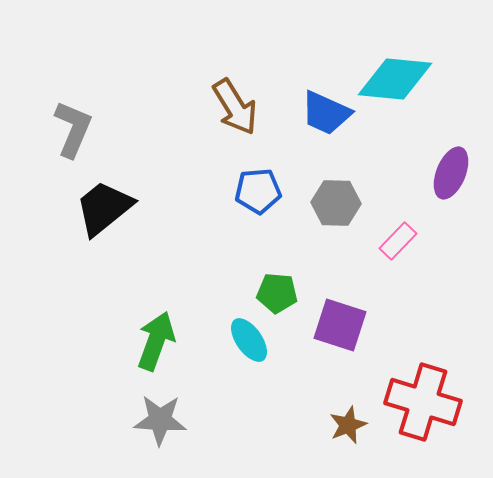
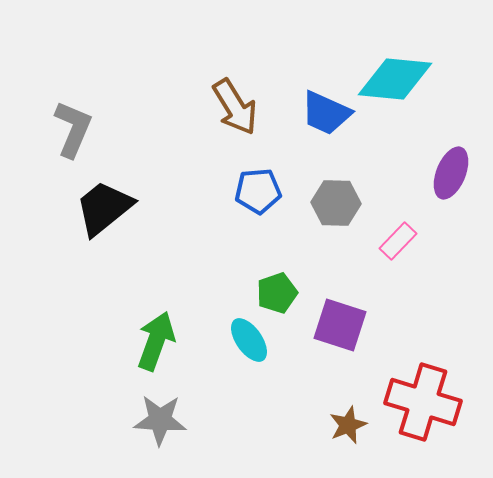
green pentagon: rotated 24 degrees counterclockwise
